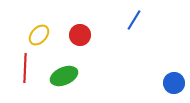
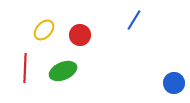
yellow ellipse: moved 5 px right, 5 px up
green ellipse: moved 1 px left, 5 px up
